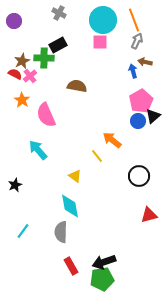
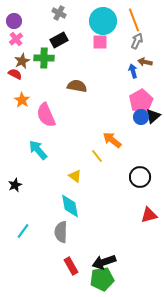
cyan circle: moved 1 px down
black rectangle: moved 1 px right, 5 px up
pink cross: moved 14 px left, 37 px up
blue circle: moved 3 px right, 4 px up
black circle: moved 1 px right, 1 px down
